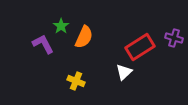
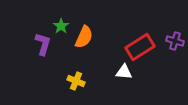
purple cross: moved 1 px right, 3 px down
purple L-shape: rotated 45 degrees clockwise
white triangle: rotated 48 degrees clockwise
